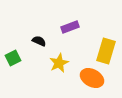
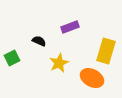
green square: moved 1 px left
